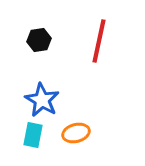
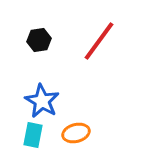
red line: rotated 24 degrees clockwise
blue star: moved 1 px down
